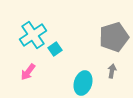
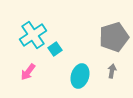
cyan ellipse: moved 3 px left, 7 px up
